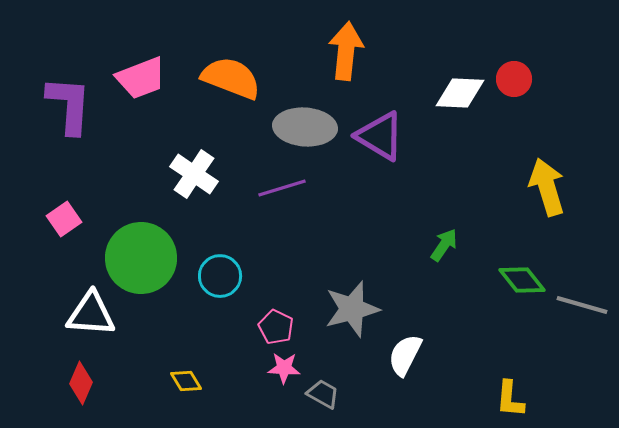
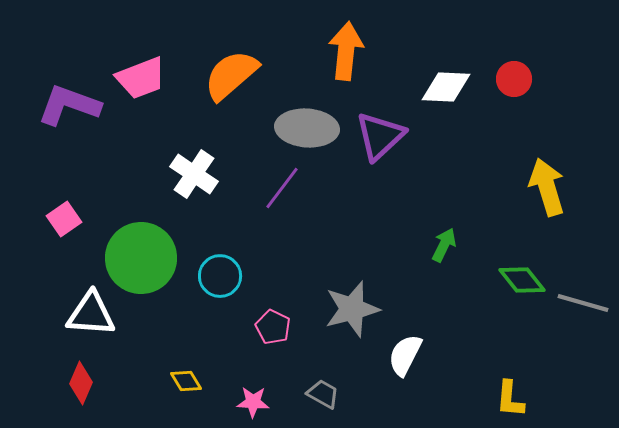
orange semicircle: moved 3 px up; rotated 62 degrees counterclockwise
white diamond: moved 14 px left, 6 px up
purple L-shape: rotated 74 degrees counterclockwise
gray ellipse: moved 2 px right, 1 px down
purple triangle: rotated 46 degrees clockwise
purple line: rotated 36 degrees counterclockwise
green arrow: rotated 8 degrees counterclockwise
gray line: moved 1 px right, 2 px up
pink pentagon: moved 3 px left
pink star: moved 31 px left, 34 px down
